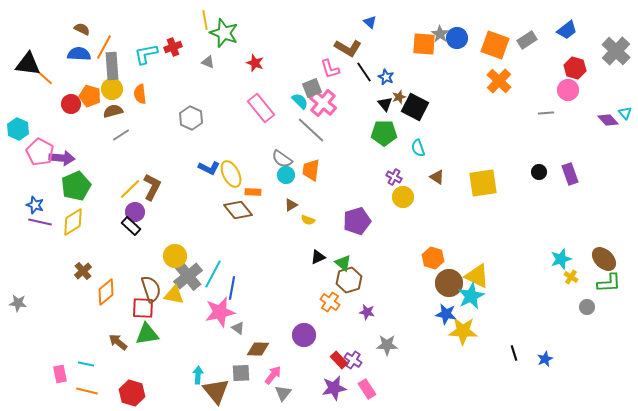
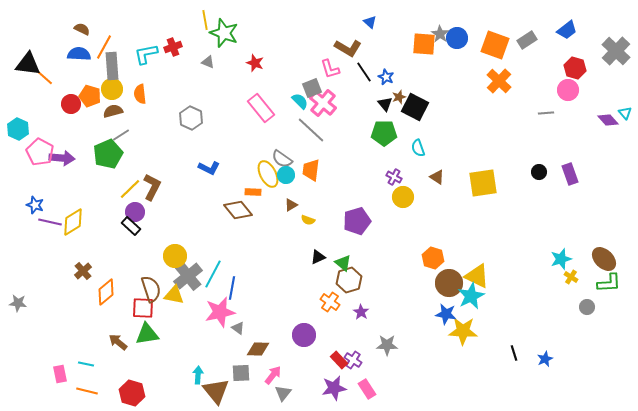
yellow ellipse at (231, 174): moved 37 px right
green pentagon at (76, 186): moved 32 px right, 32 px up
purple line at (40, 222): moved 10 px right
purple star at (367, 312): moved 6 px left; rotated 21 degrees clockwise
